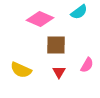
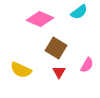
brown square: moved 3 px down; rotated 30 degrees clockwise
